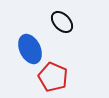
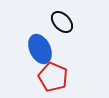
blue ellipse: moved 10 px right
